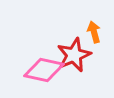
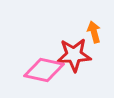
red star: rotated 20 degrees clockwise
